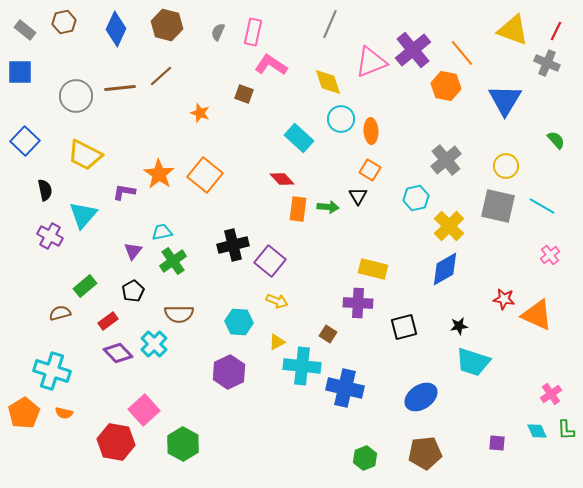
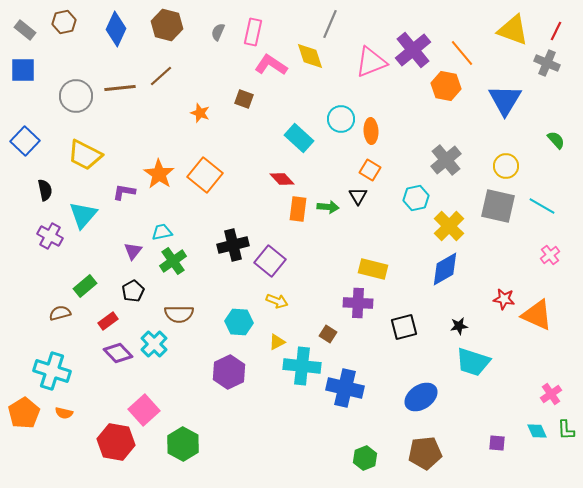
blue square at (20, 72): moved 3 px right, 2 px up
yellow diamond at (328, 82): moved 18 px left, 26 px up
brown square at (244, 94): moved 5 px down
